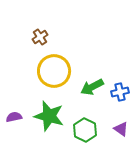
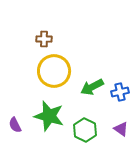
brown cross: moved 4 px right, 2 px down; rotated 35 degrees clockwise
purple semicircle: moved 1 px right, 8 px down; rotated 105 degrees counterclockwise
